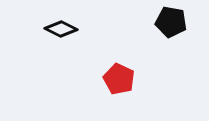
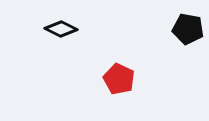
black pentagon: moved 17 px right, 7 px down
